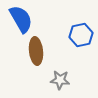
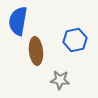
blue semicircle: moved 3 px left, 2 px down; rotated 140 degrees counterclockwise
blue hexagon: moved 6 px left, 5 px down
